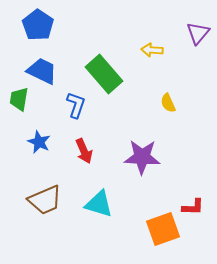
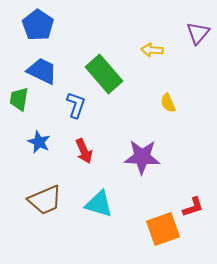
red L-shape: rotated 20 degrees counterclockwise
